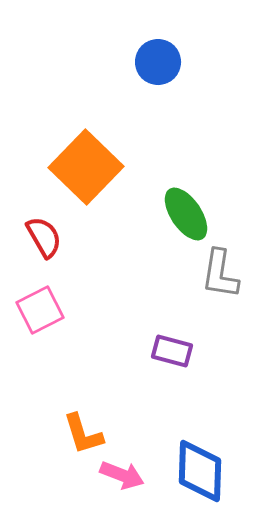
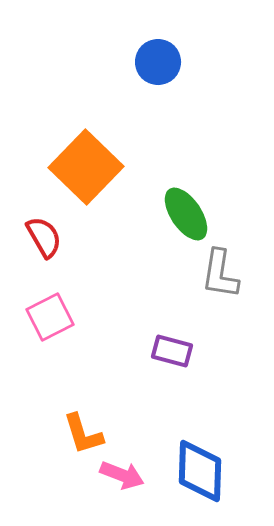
pink square: moved 10 px right, 7 px down
